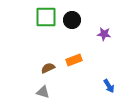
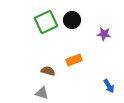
green square: moved 5 px down; rotated 25 degrees counterclockwise
brown semicircle: moved 3 px down; rotated 40 degrees clockwise
gray triangle: moved 1 px left, 1 px down
